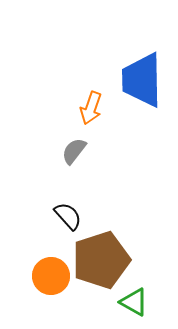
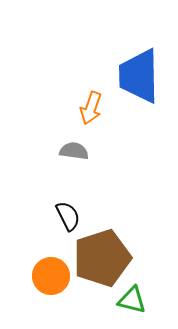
blue trapezoid: moved 3 px left, 4 px up
gray semicircle: rotated 60 degrees clockwise
black semicircle: rotated 16 degrees clockwise
brown pentagon: moved 1 px right, 2 px up
green triangle: moved 2 px left, 2 px up; rotated 16 degrees counterclockwise
